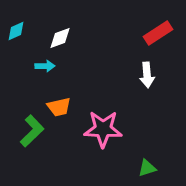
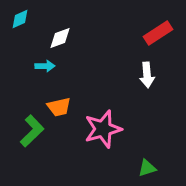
cyan diamond: moved 4 px right, 12 px up
pink star: rotated 18 degrees counterclockwise
